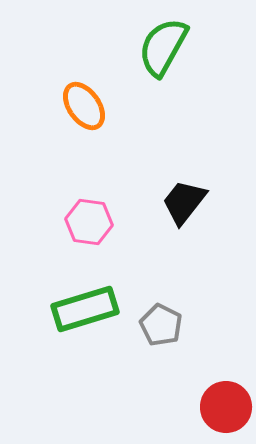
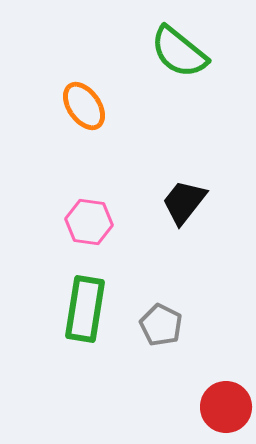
green semicircle: moved 16 px right, 5 px down; rotated 80 degrees counterclockwise
green rectangle: rotated 64 degrees counterclockwise
